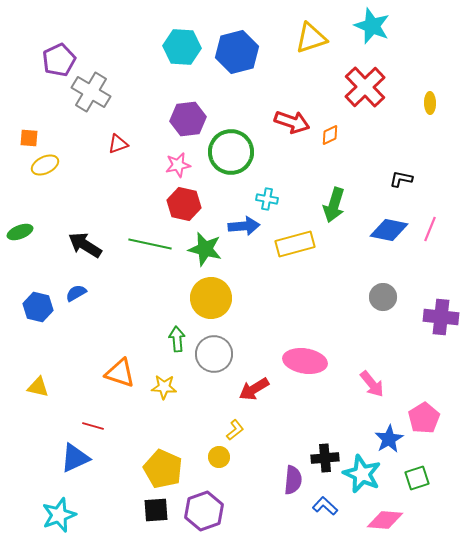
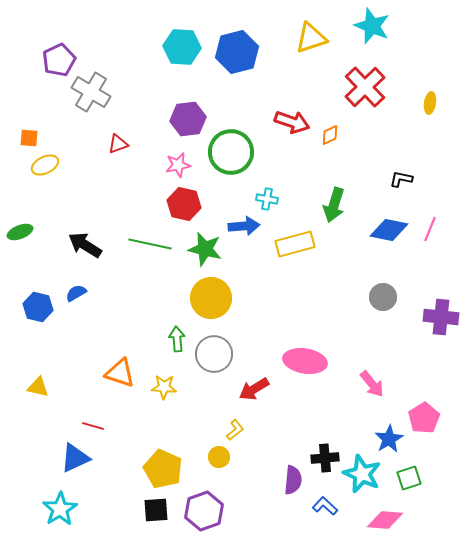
yellow ellipse at (430, 103): rotated 10 degrees clockwise
green square at (417, 478): moved 8 px left
cyan star at (59, 515): moved 1 px right, 6 px up; rotated 12 degrees counterclockwise
